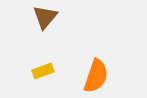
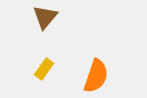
yellow rectangle: moved 1 px right, 2 px up; rotated 35 degrees counterclockwise
